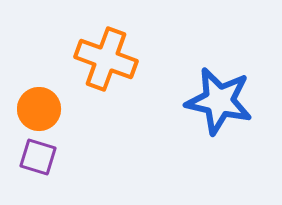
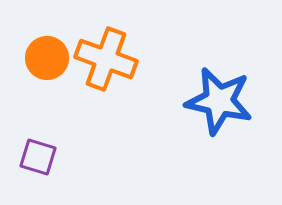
orange circle: moved 8 px right, 51 px up
